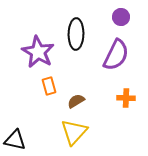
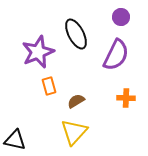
black ellipse: rotated 28 degrees counterclockwise
purple star: rotated 20 degrees clockwise
